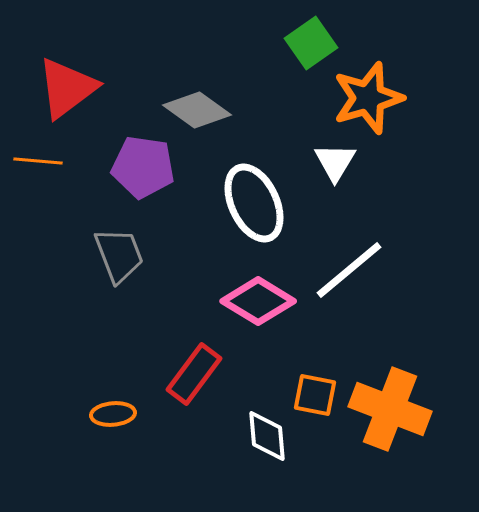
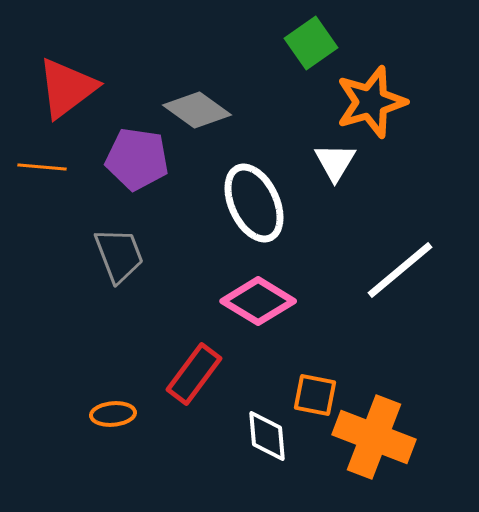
orange star: moved 3 px right, 4 px down
orange line: moved 4 px right, 6 px down
purple pentagon: moved 6 px left, 8 px up
white line: moved 51 px right
orange cross: moved 16 px left, 28 px down
